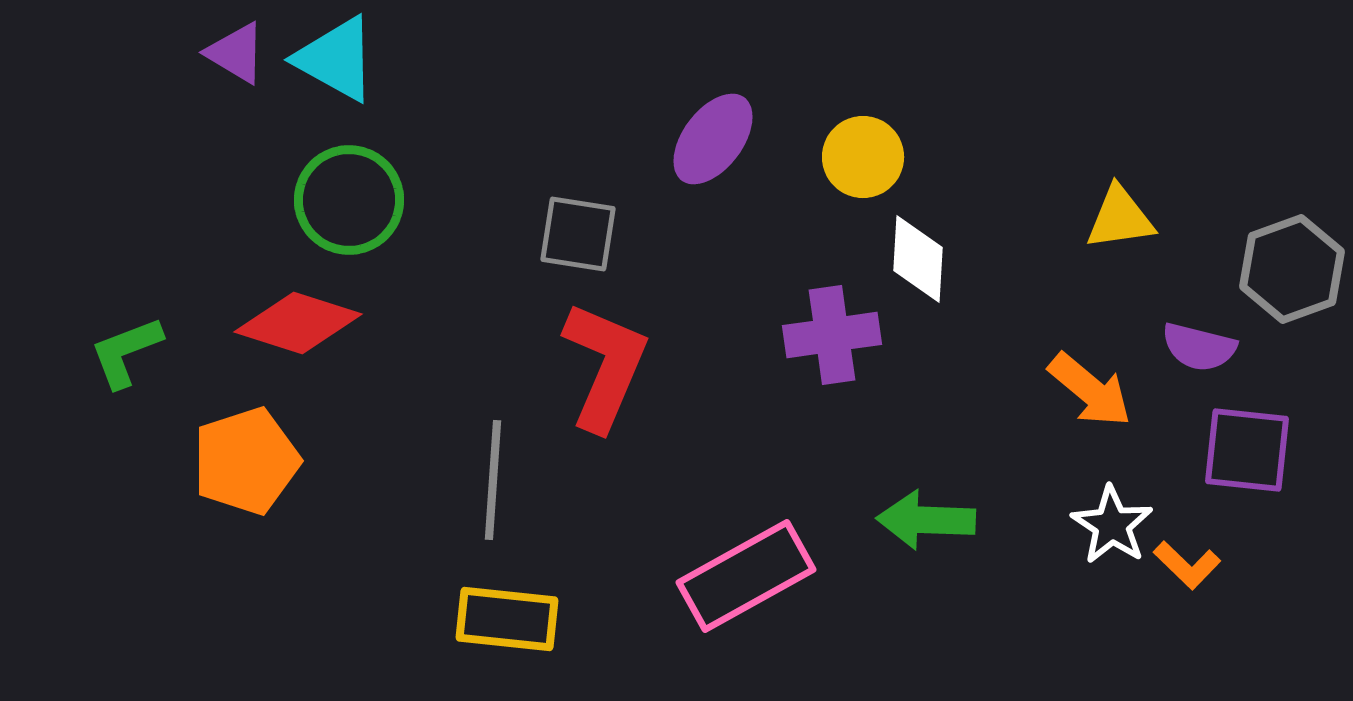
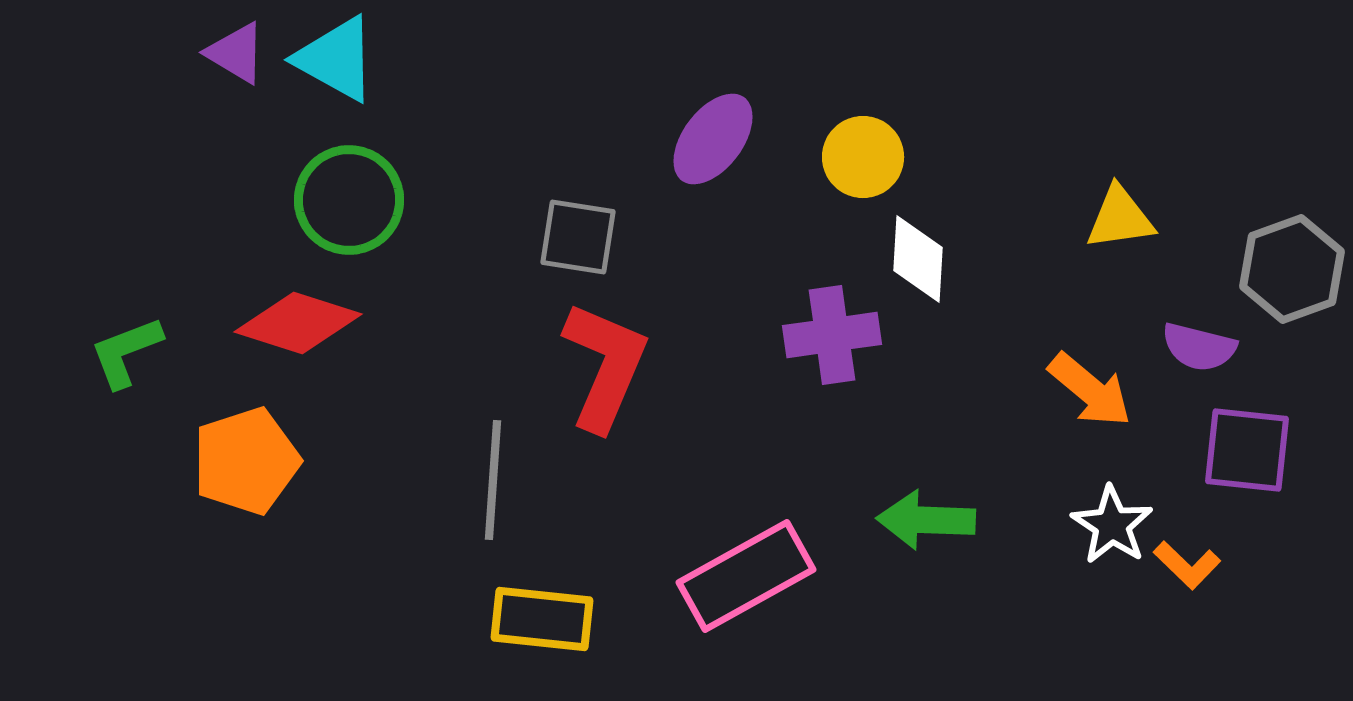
gray square: moved 3 px down
yellow rectangle: moved 35 px right
